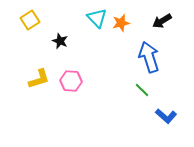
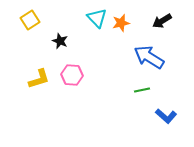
blue arrow: rotated 40 degrees counterclockwise
pink hexagon: moved 1 px right, 6 px up
green line: rotated 56 degrees counterclockwise
